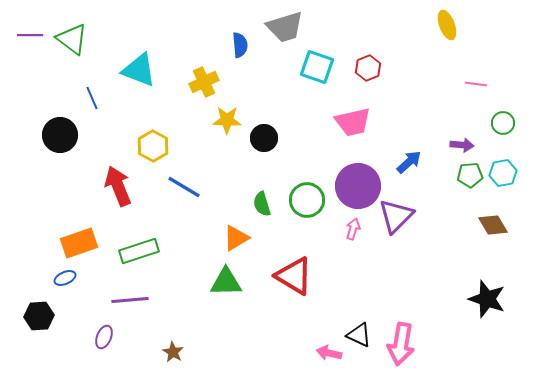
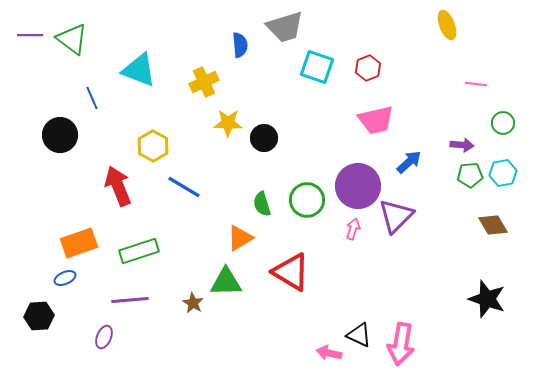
yellow star at (227, 120): moved 1 px right, 3 px down
pink trapezoid at (353, 122): moved 23 px right, 2 px up
orange triangle at (236, 238): moved 4 px right
red triangle at (294, 276): moved 3 px left, 4 px up
brown star at (173, 352): moved 20 px right, 49 px up
